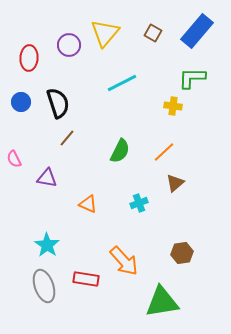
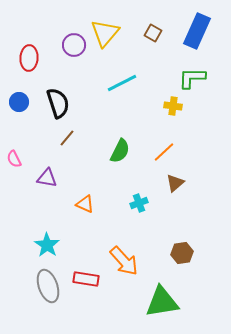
blue rectangle: rotated 16 degrees counterclockwise
purple circle: moved 5 px right
blue circle: moved 2 px left
orange triangle: moved 3 px left
gray ellipse: moved 4 px right
